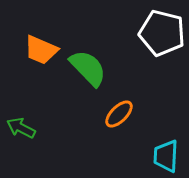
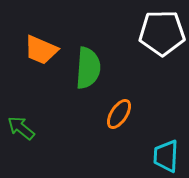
white pentagon: rotated 15 degrees counterclockwise
green semicircle: rotated 48 degrees clockwise
orange ellipse: rotated 12 degrees counterclockwise
green arrow: rotated 12 degrees clockwise
